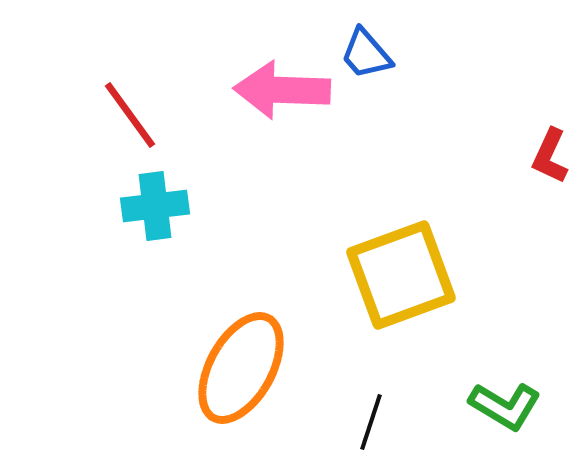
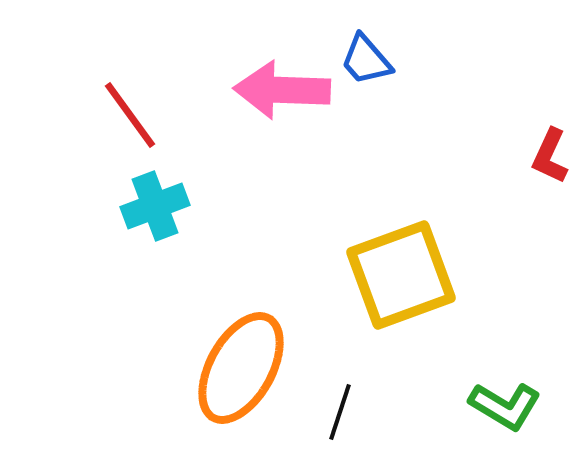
blue trapezoid: moved 6 px down
cyan cross: rotated 14 degrees counterclockwise
black line: moved 31 px left, 10 px up
